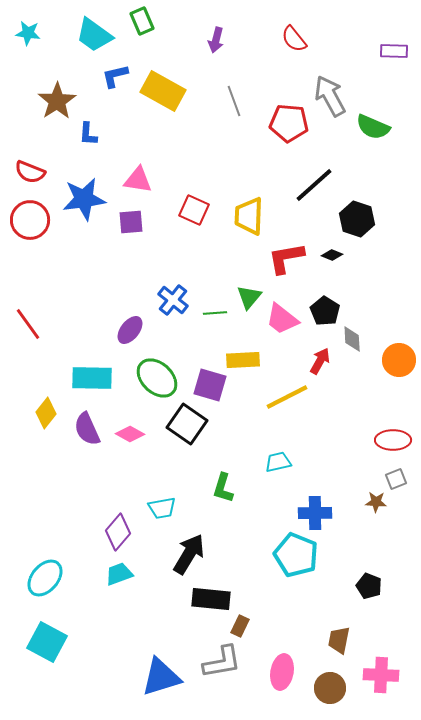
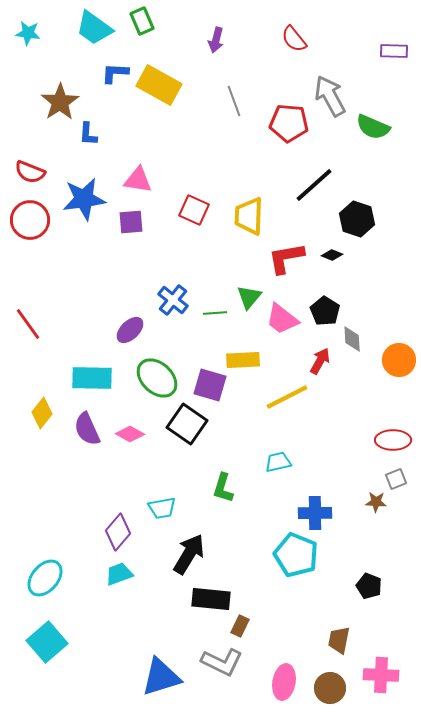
cyan trapezoid at (94, 35): moved 7 px up
blue L-shape at (115, 76): moved 3 px up; rotated 16 degrees clockwise
yellow rectangle at (163, 91): moved 4 px left, 6 px up
brown star at (57, 101): moved 3 px right, 1 px down
purple ellipse at (130, 330): rotated 8 degrees clockwise
yellow diamond at (46, 413): moved 4 px left
cyan square at (47, 642): rotated 21 degrees clockwise
gray L-shape at (222, 662): rotated 36 degrees clockwise
pink ellipse at (282, 672): moved 2 px right, 10 px down
